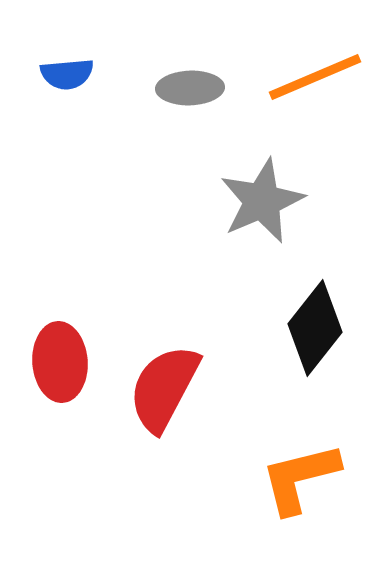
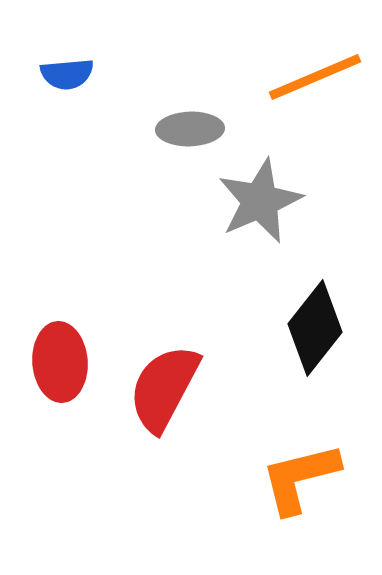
gray ellipse: moved 41 px down
gray star: moved 2 px left
